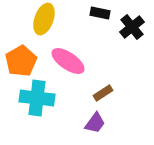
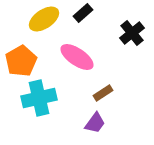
black rectangle: moved 17 px left; rotated 54 degrees counterclockwise
yellow ellipse: rotated 36 degrees clockwise
black cross: moved 6 px down
pink ellipse: moved 9 px right, 4 px up
cyan cross: moved 2 px right; rotated 20 degrees counterclockwise
